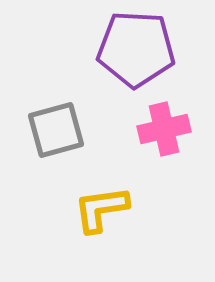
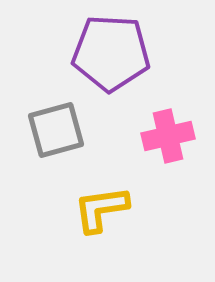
purple pentagon: moved 25 px left, 4 px down
pink cross: moved 4 px right, 7 px down
